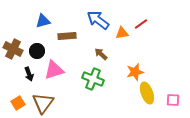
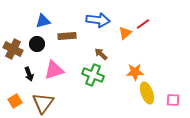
blue arrow: rotated 150 degrees clockwise
red line: moved 2 px right
orange triangle: moved 3 px right; rotated 32 degrees counterclockwise
black circle: moved 7 px up
orange star: rotated 12 degrees clockwise
green cross: moved 4 px up
orange square: moved 3 px left, 2 px up
